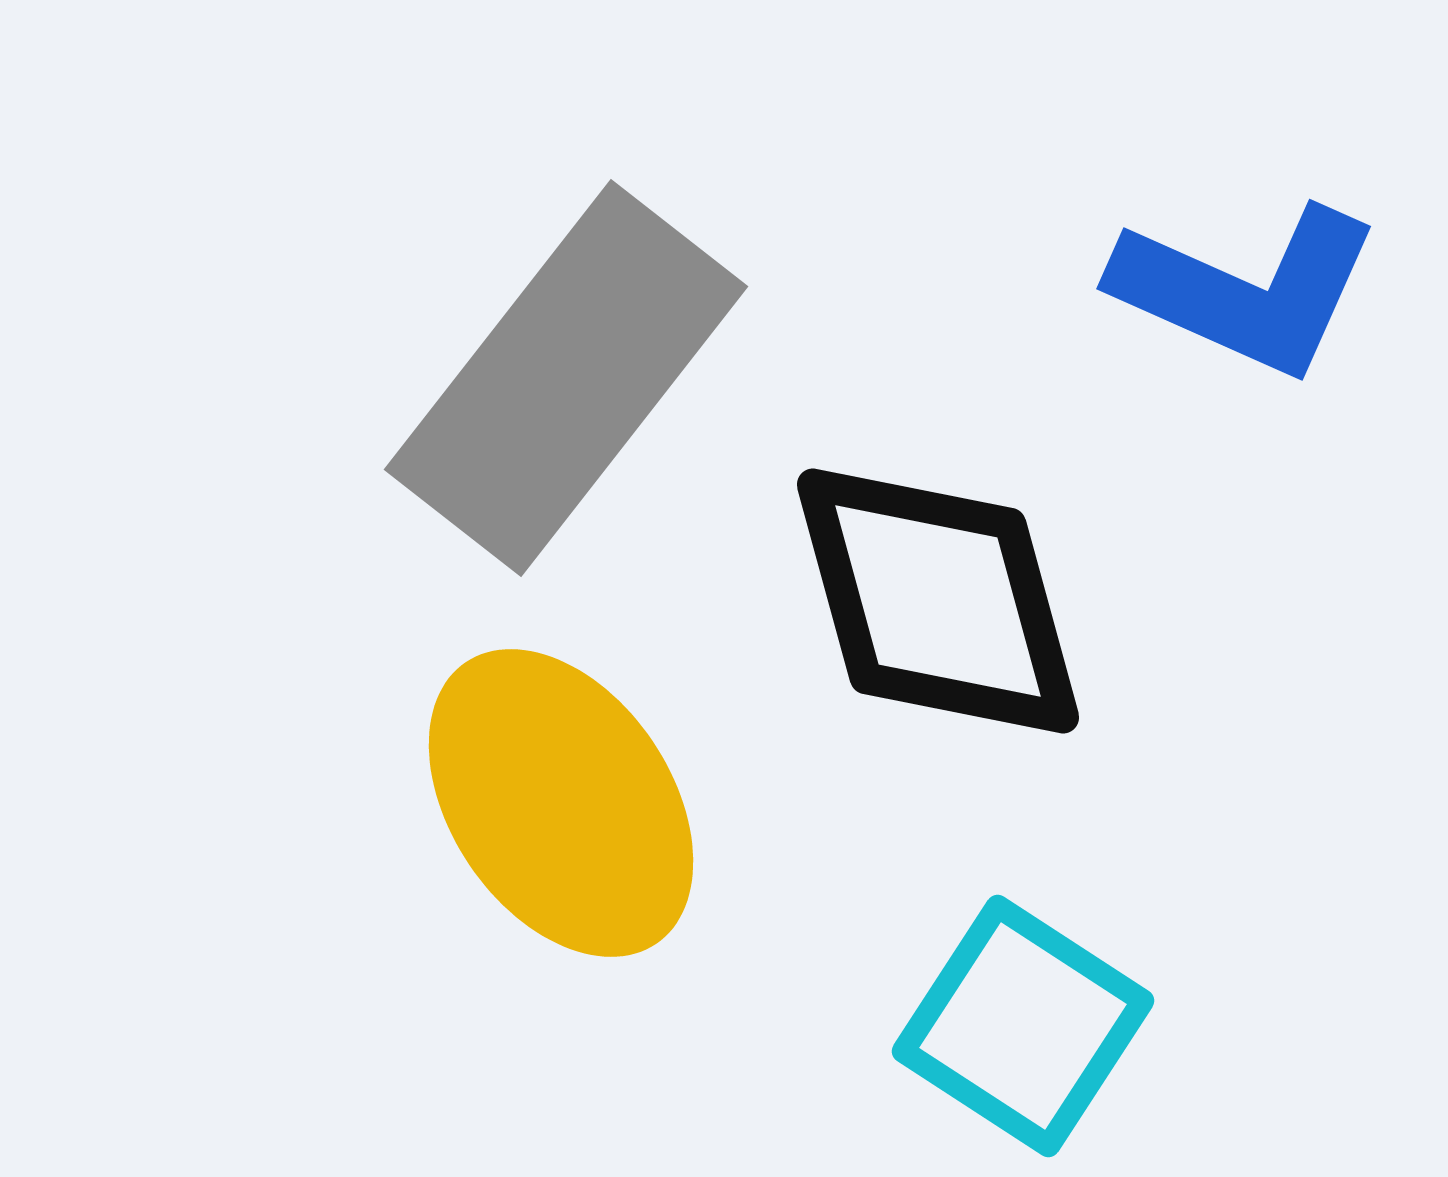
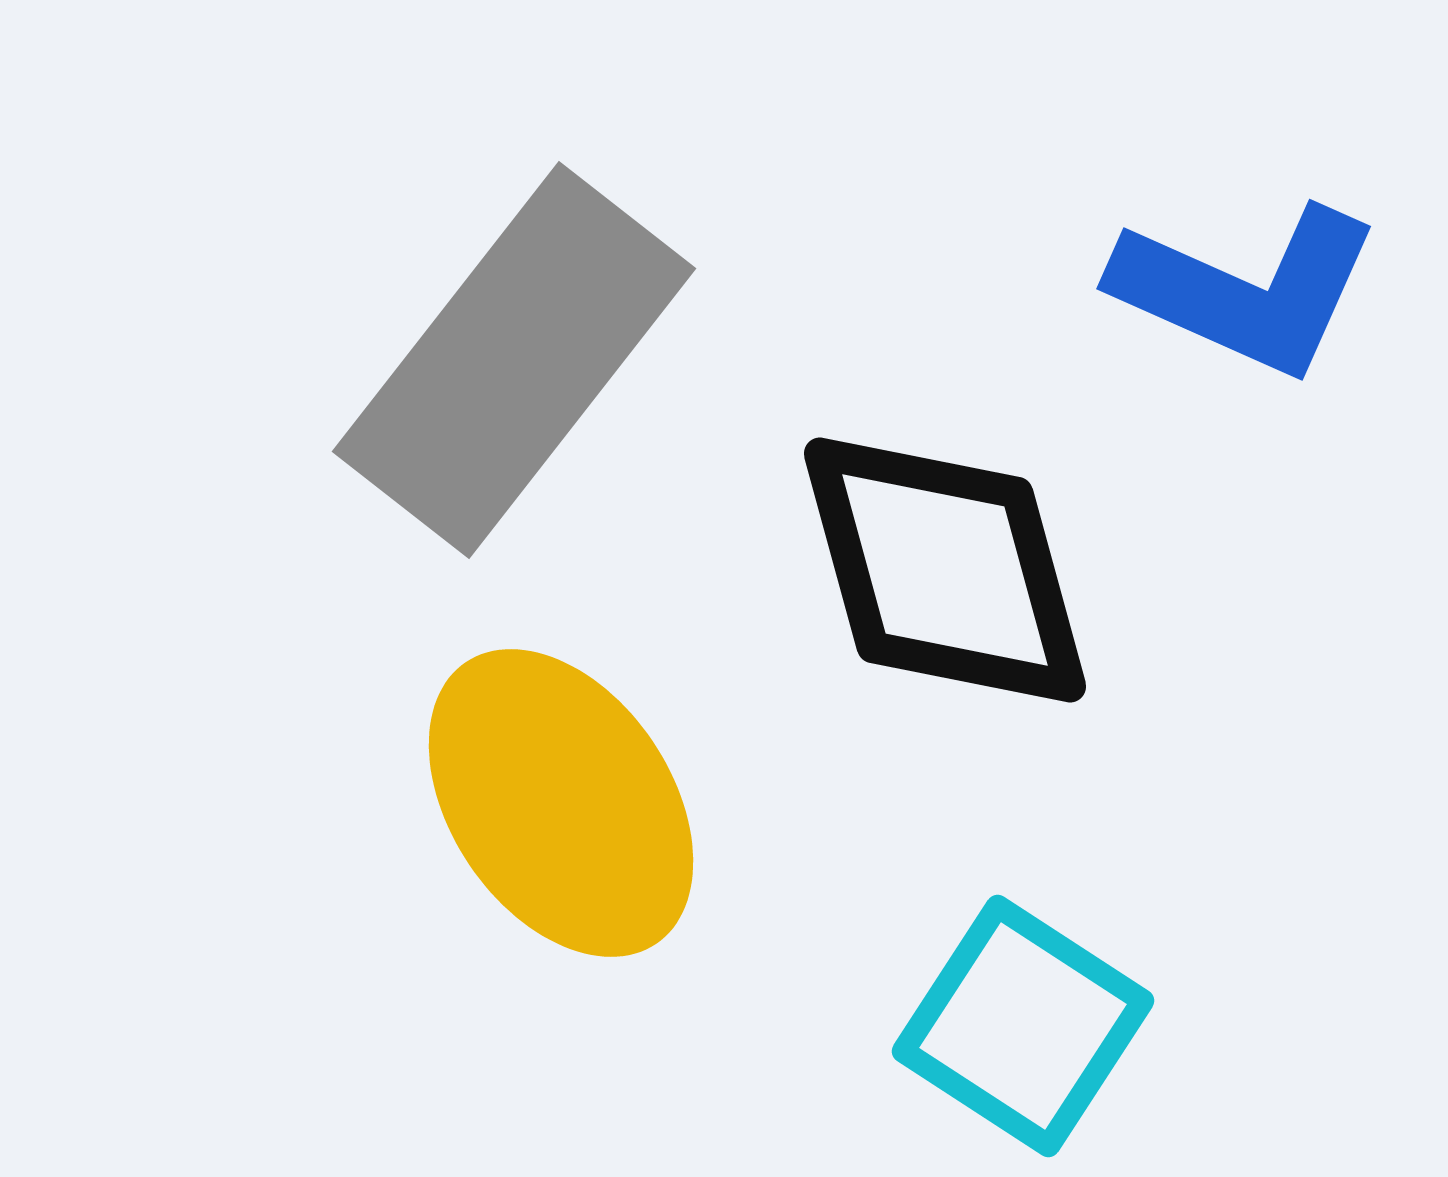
gray rectangle: moved 52 px left, 18 px up
black diamond: moved 7 px right, 31 px up
